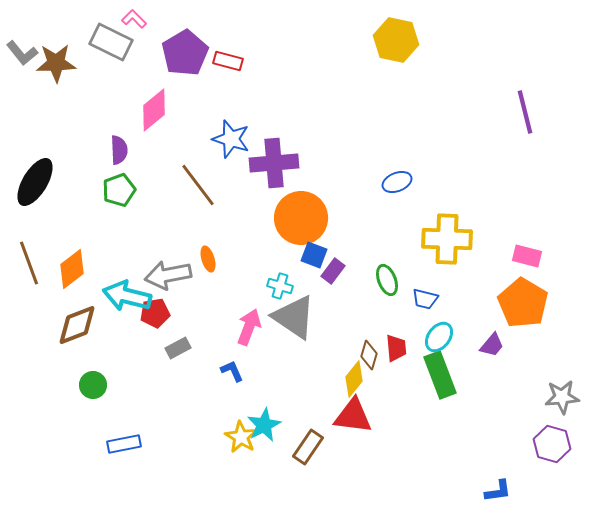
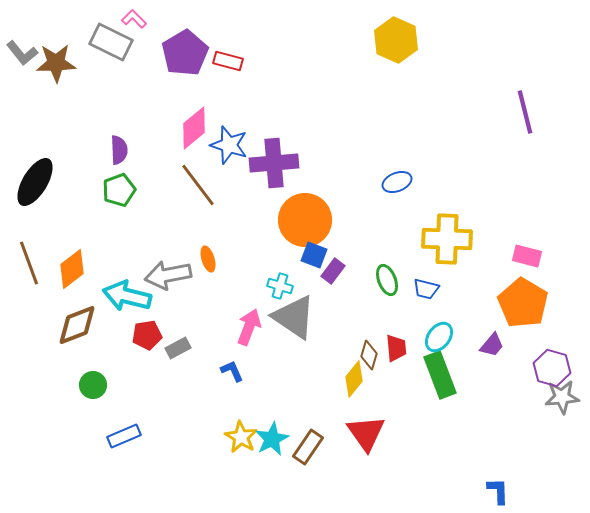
yellow hexagon at (396, 40): rotated 12 degrees clockwise
pink diamond at (154, 110): moved 40 px right, 18 px down
blue star at (231, 139): moved 2 px left, 6 px down
orange circle at (301, 218): moved 4 px right, 2 px down
blue trapezoid at (425, 299): moved 1 px right, 10 px up
red pentagon at (155, 313): moved 8 px left, 22 px down
red triangle at (353, 416): moved 13 px right, 17 px down; rotated 48 degrees clockwise
cyan star at (264, 425): moved 8 px right, 14 px down
blue rectangle at (124, 444): moved 8 px up; rotated 12 degrees counterclockwise
purple hexagon at (552, 444): moved 76 px up
blue L-shape at (498, 491): rotated 84 degrees counterclockwise
